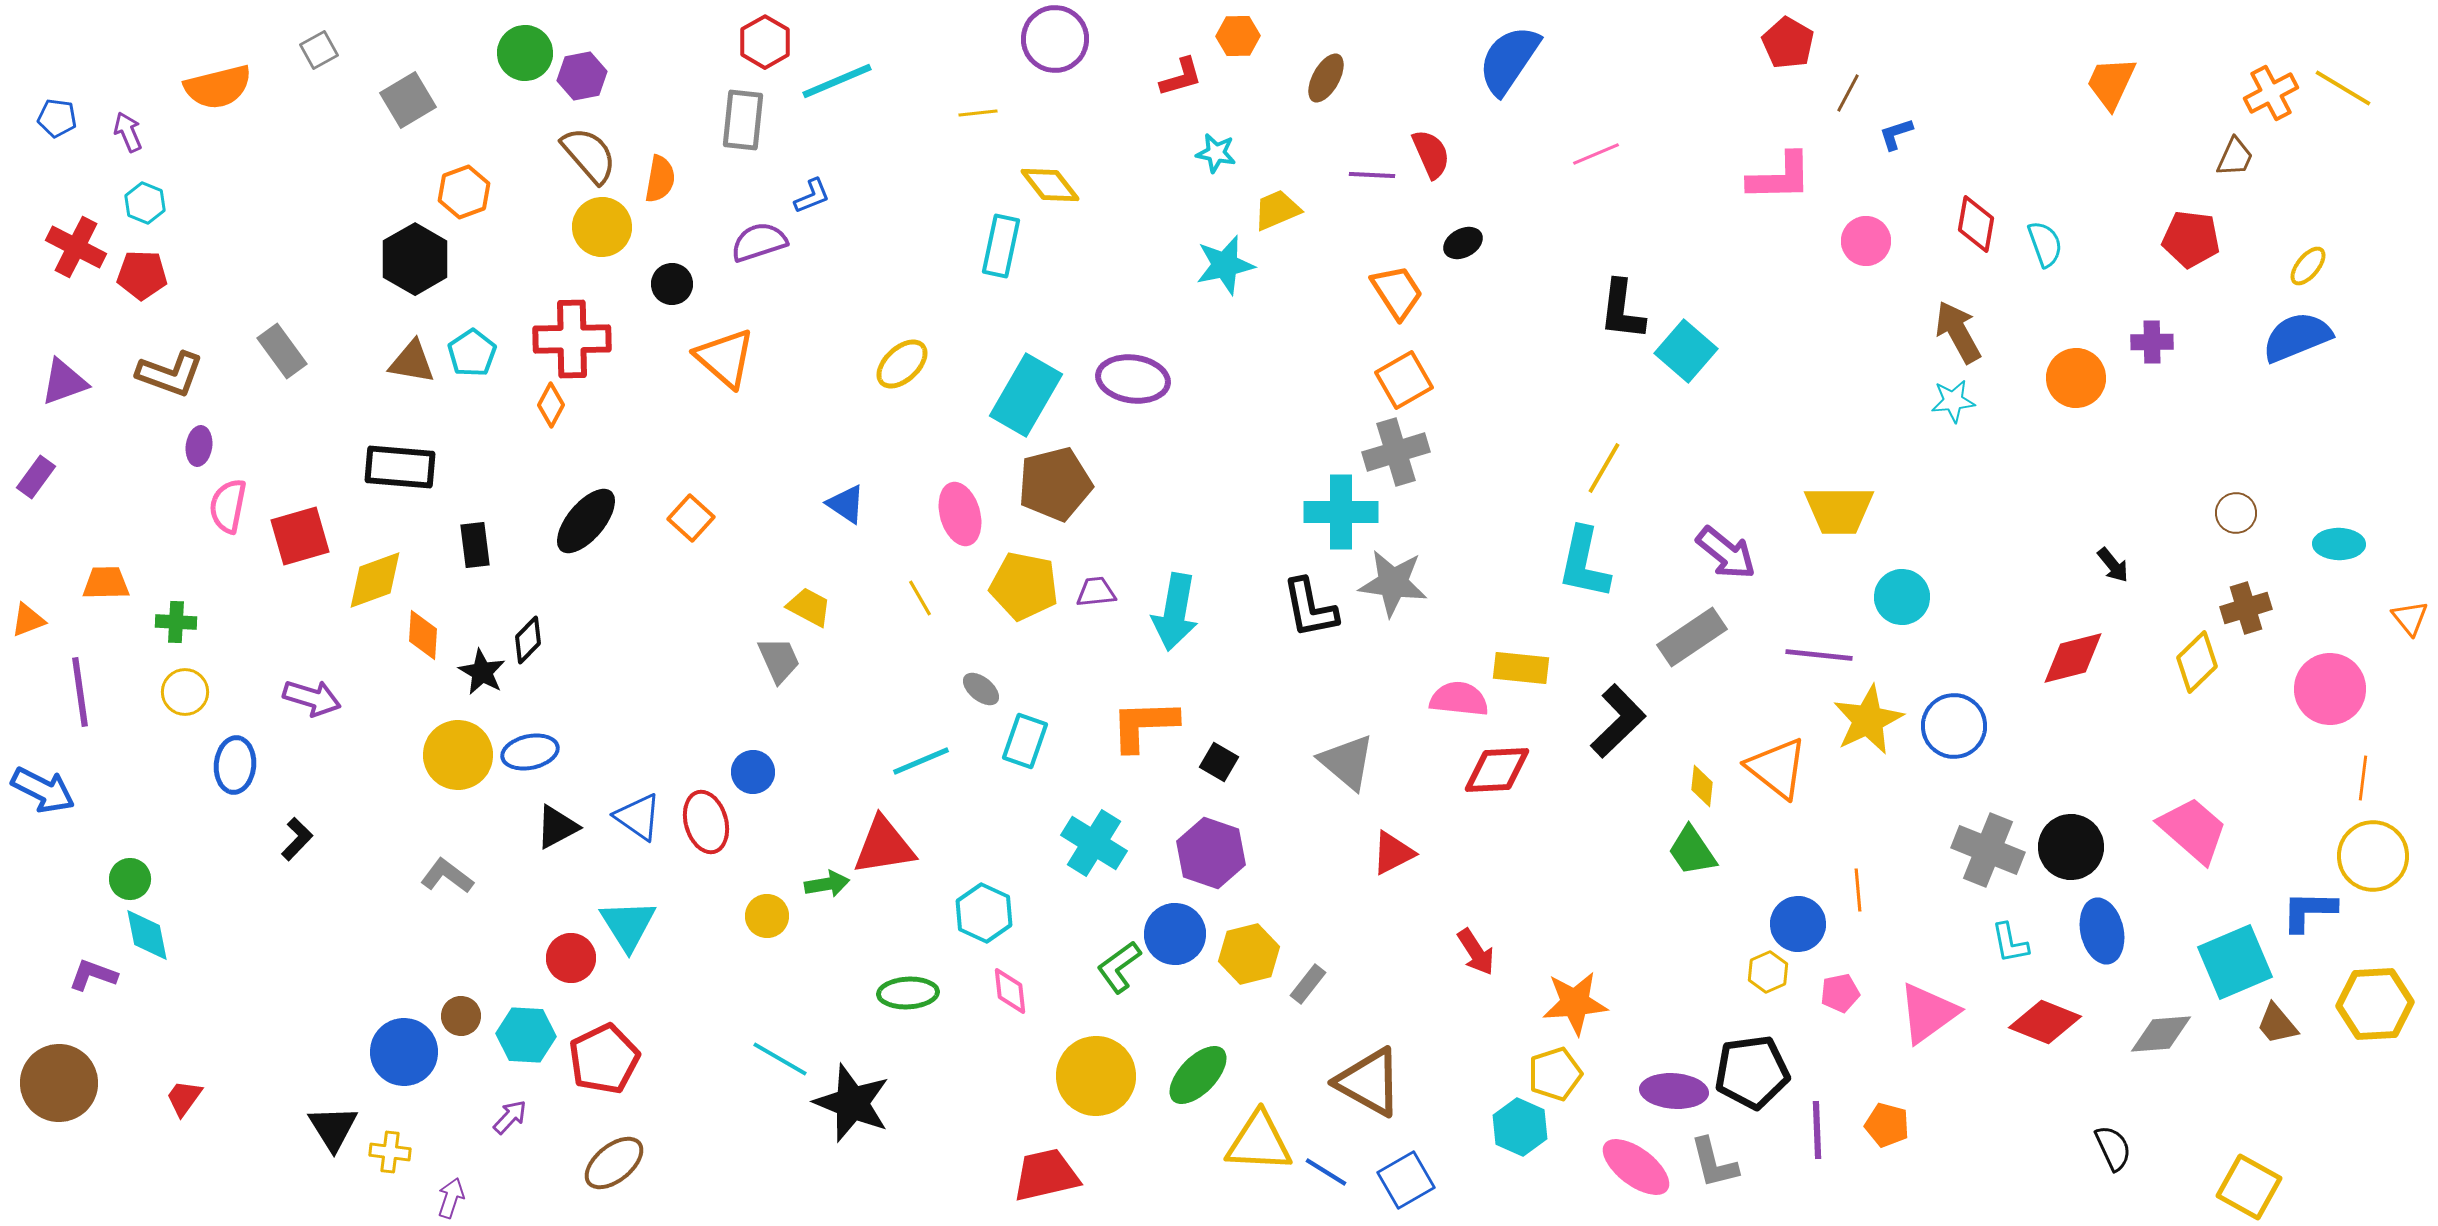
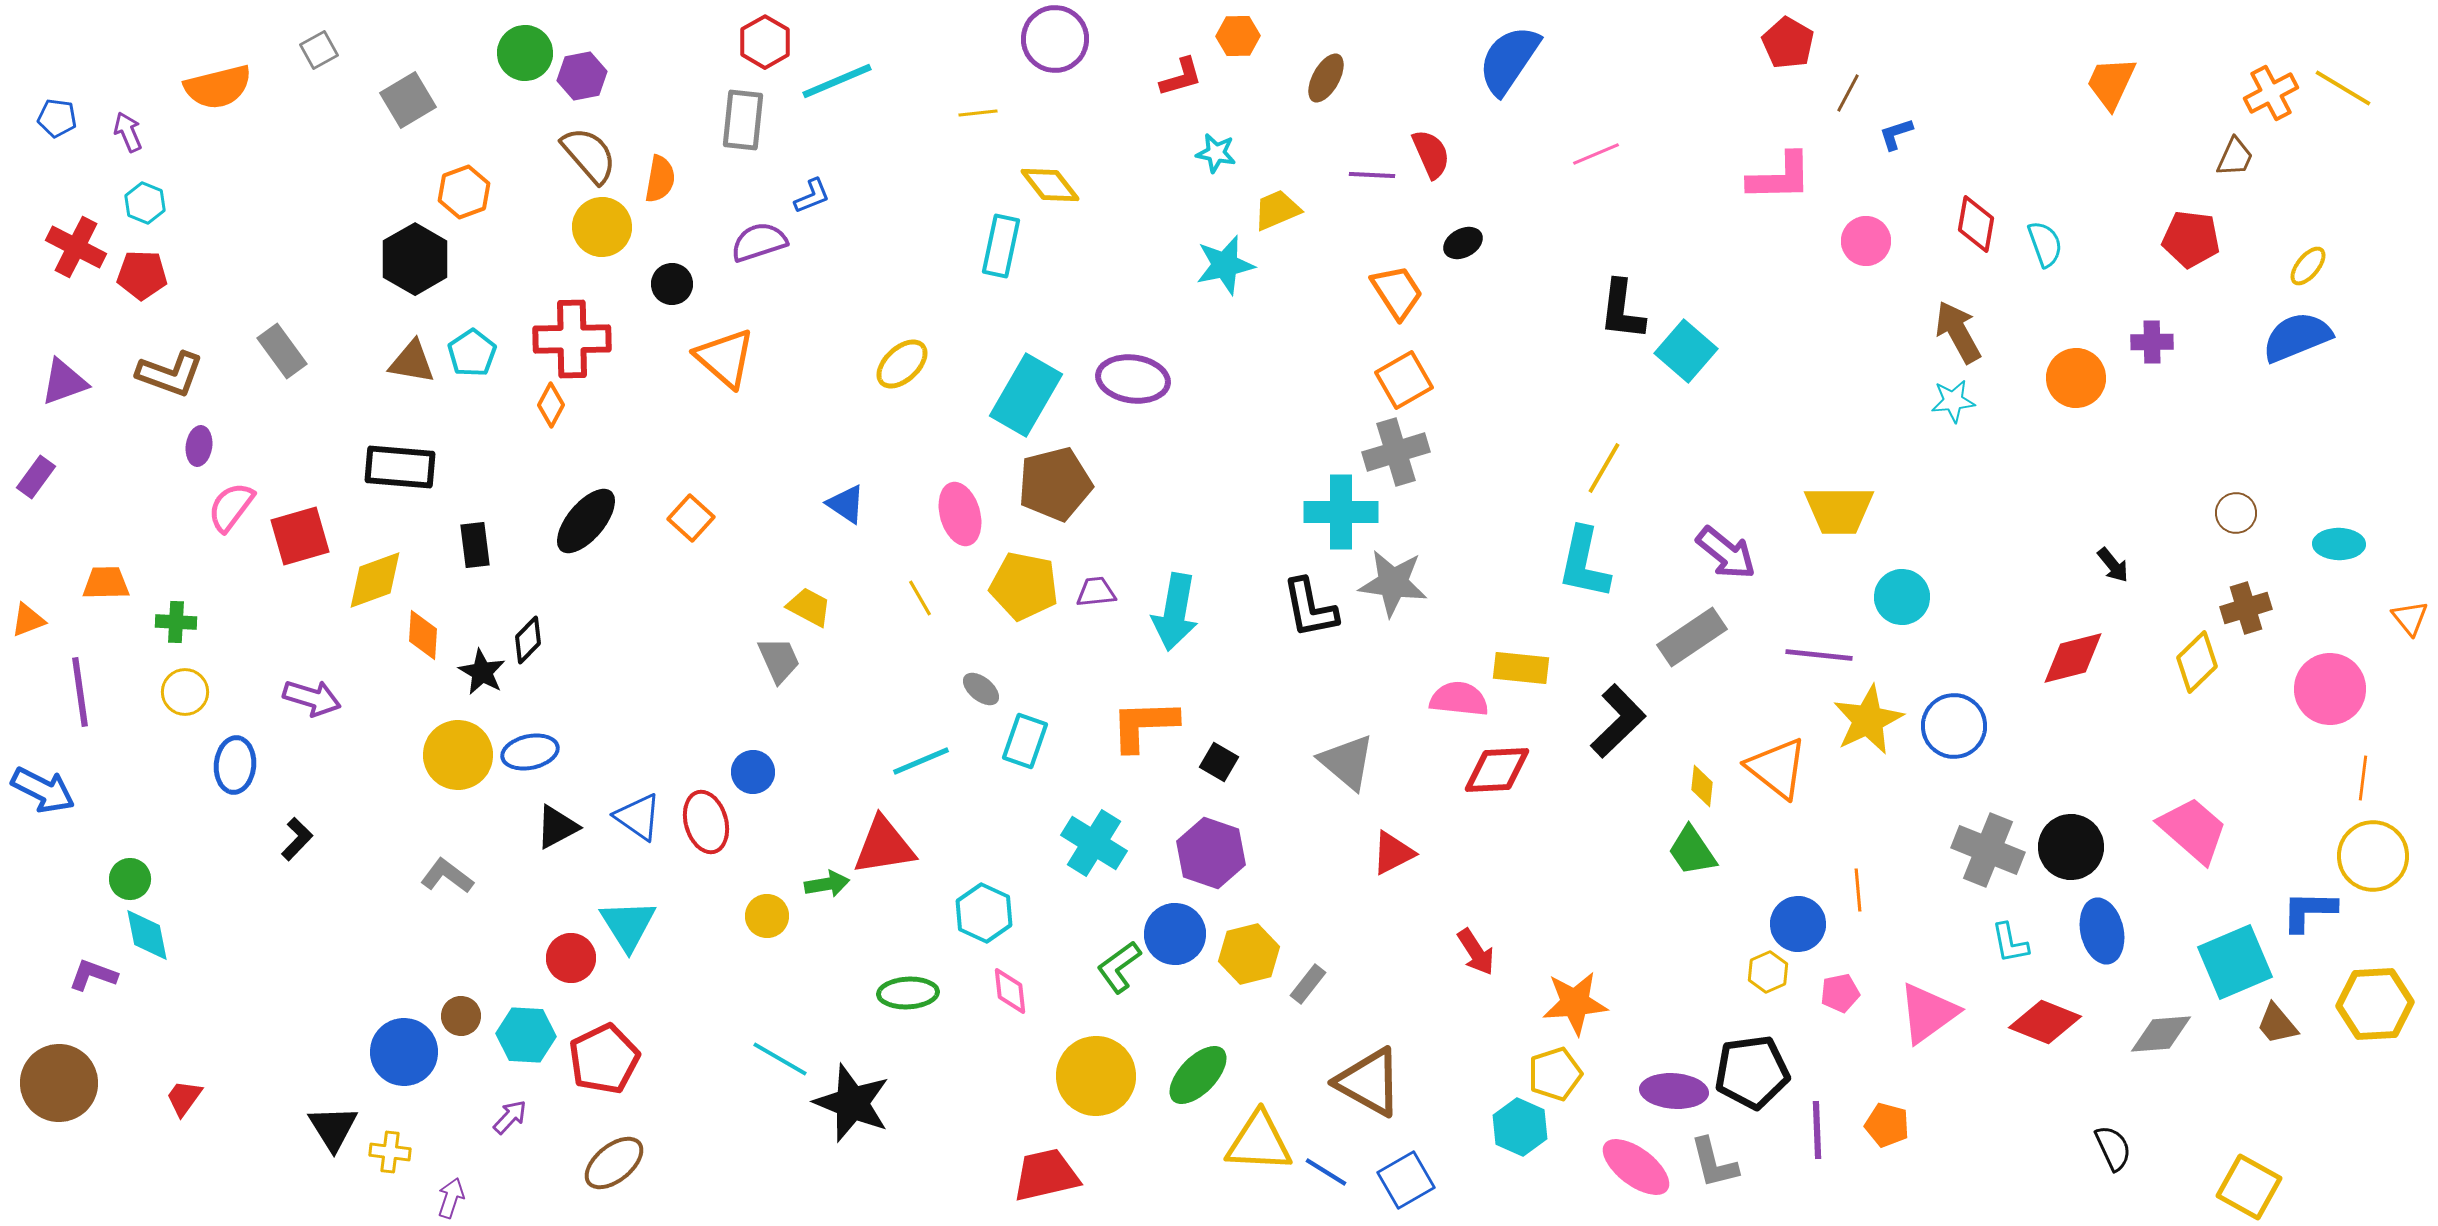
pink semicircle at (228, 506): moved 3 px right, 1 px down; rotated 26 degrees clockwise
